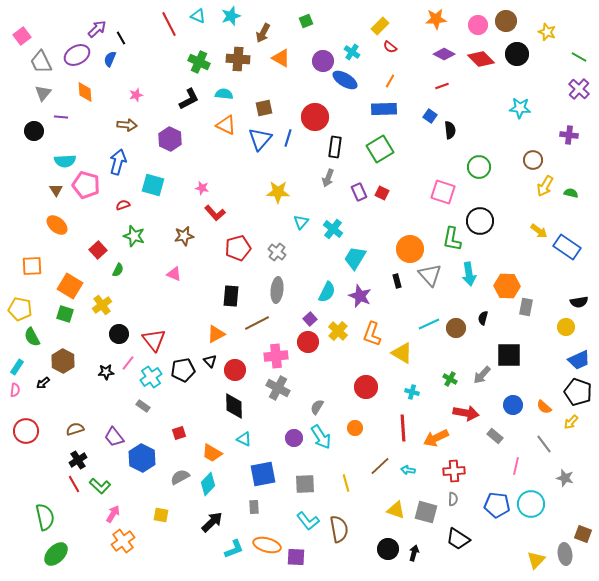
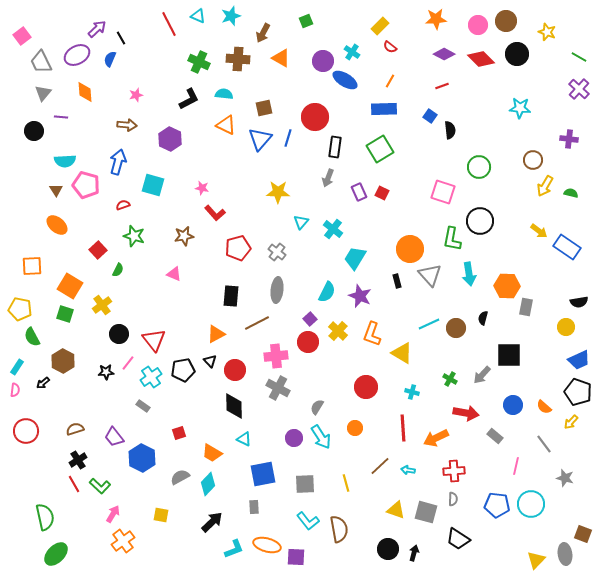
purple cross at (569, 135): moved 4 px down
